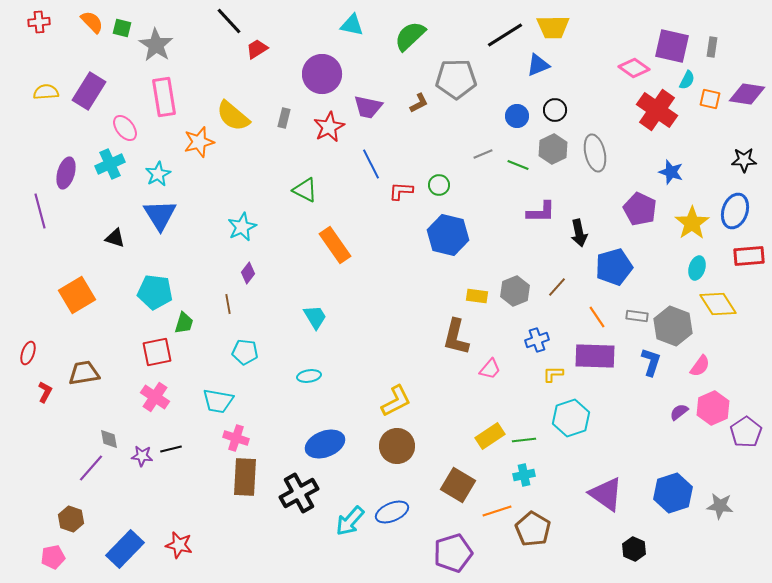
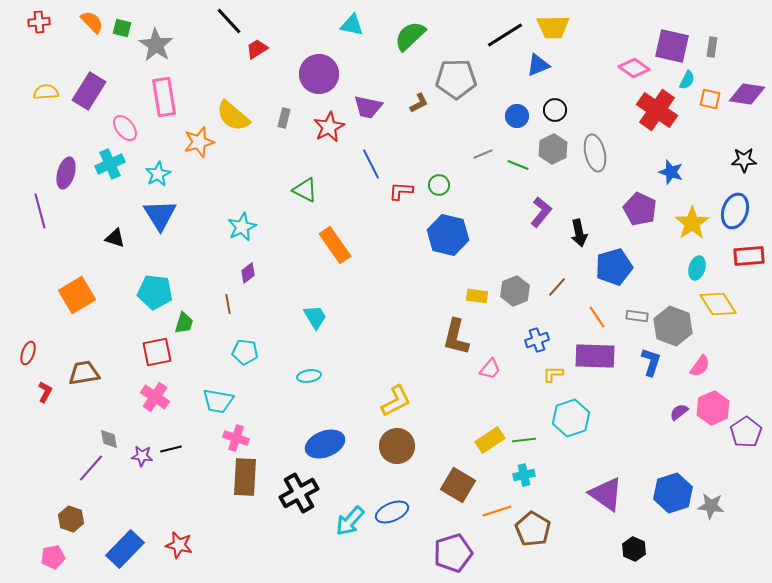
purple circle at (322, 74): moved 3 px left
purple L-shape at (541, 212): rotated 52 degrees counterclockwise
purple diamond at (248, 273): rotated 15 degrees clockwise
yellow rectangle at (490, 436): moved 4 px down
gray star at (720, 506): moved 9 px left
